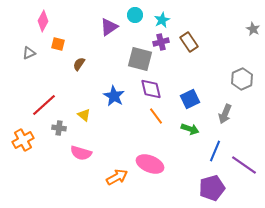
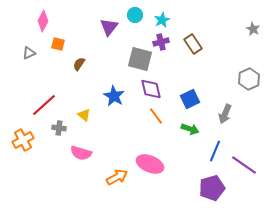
purple triangle: rotated 18 degrees counterclockwise
brown rectangle: moved 4 px right, 2 px down
gray hexagon: moved 7 px right
